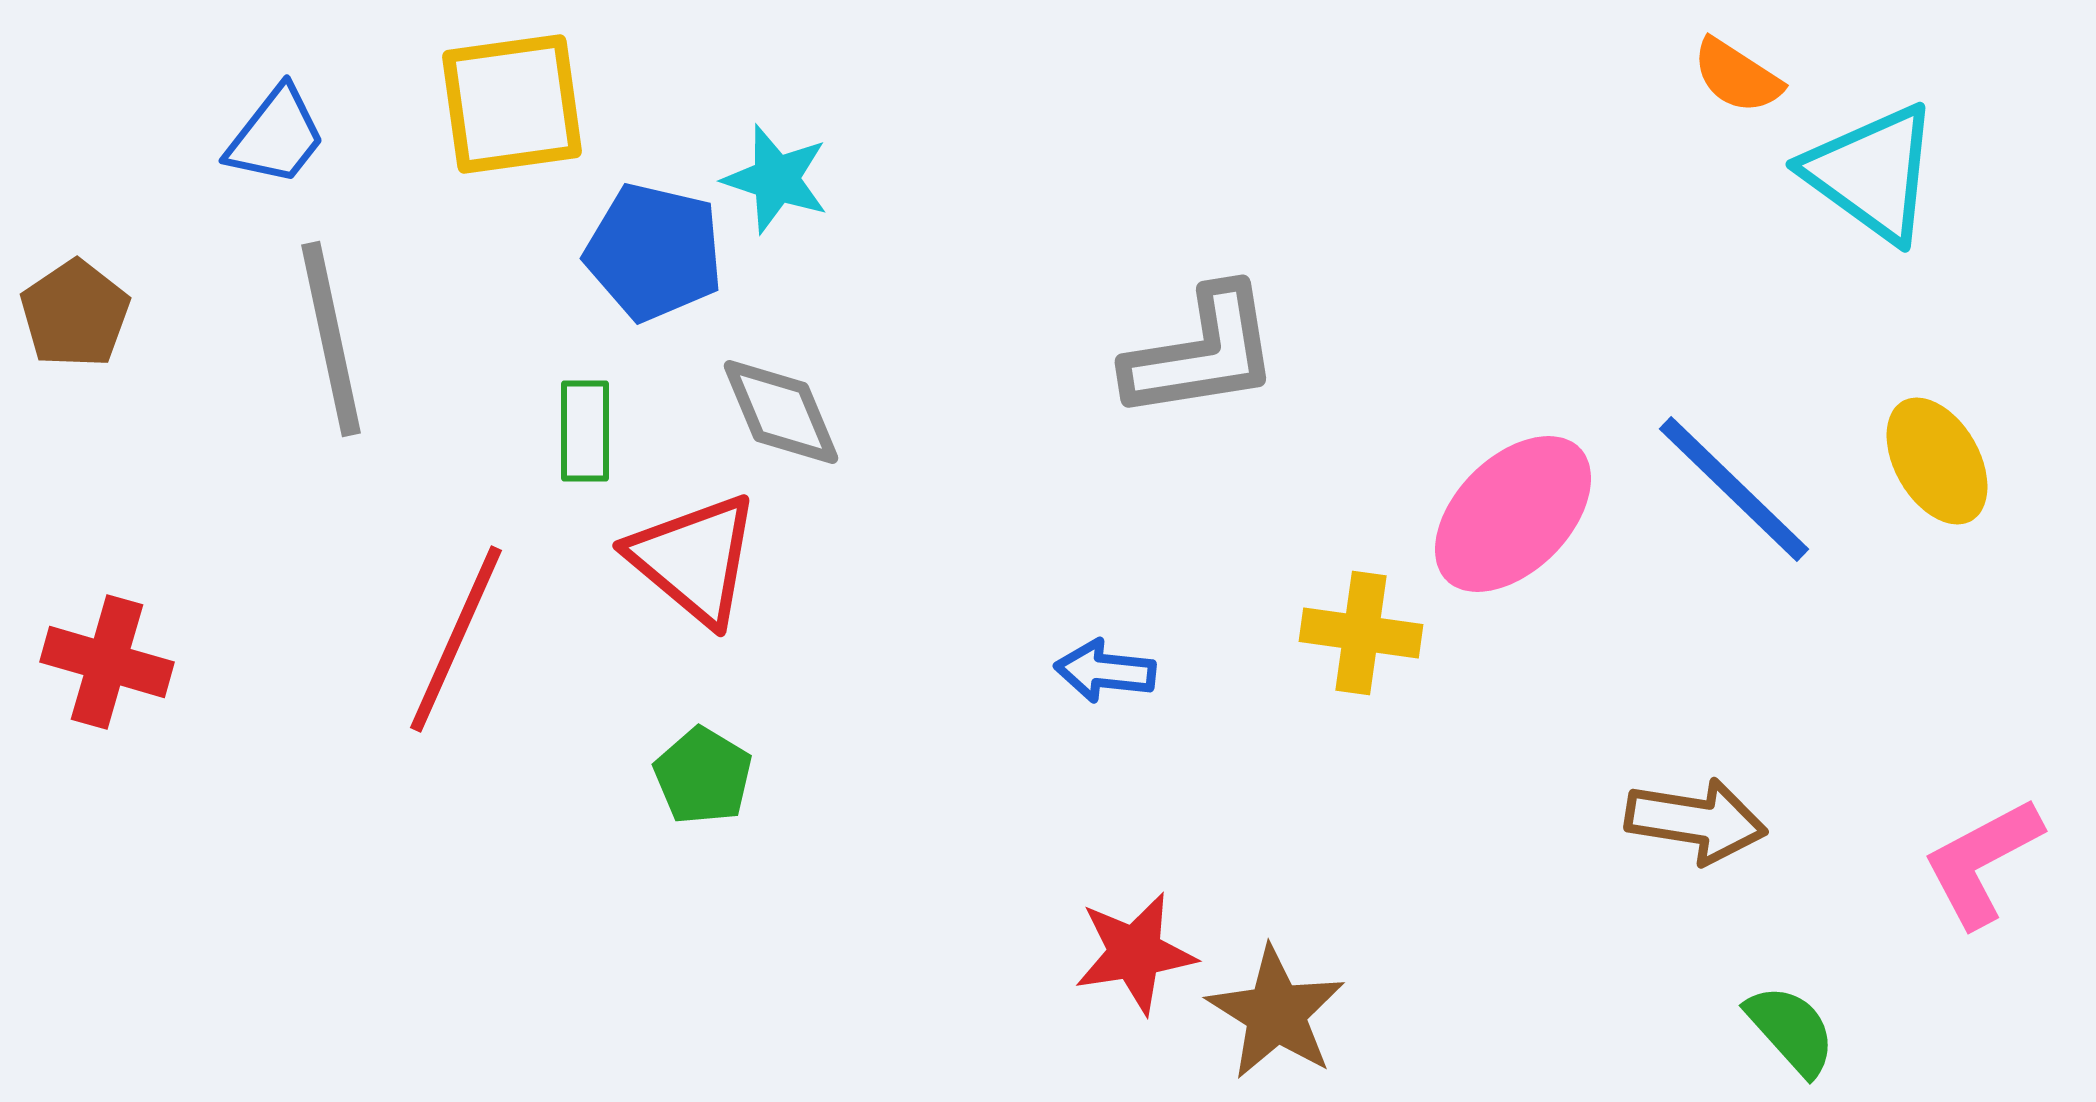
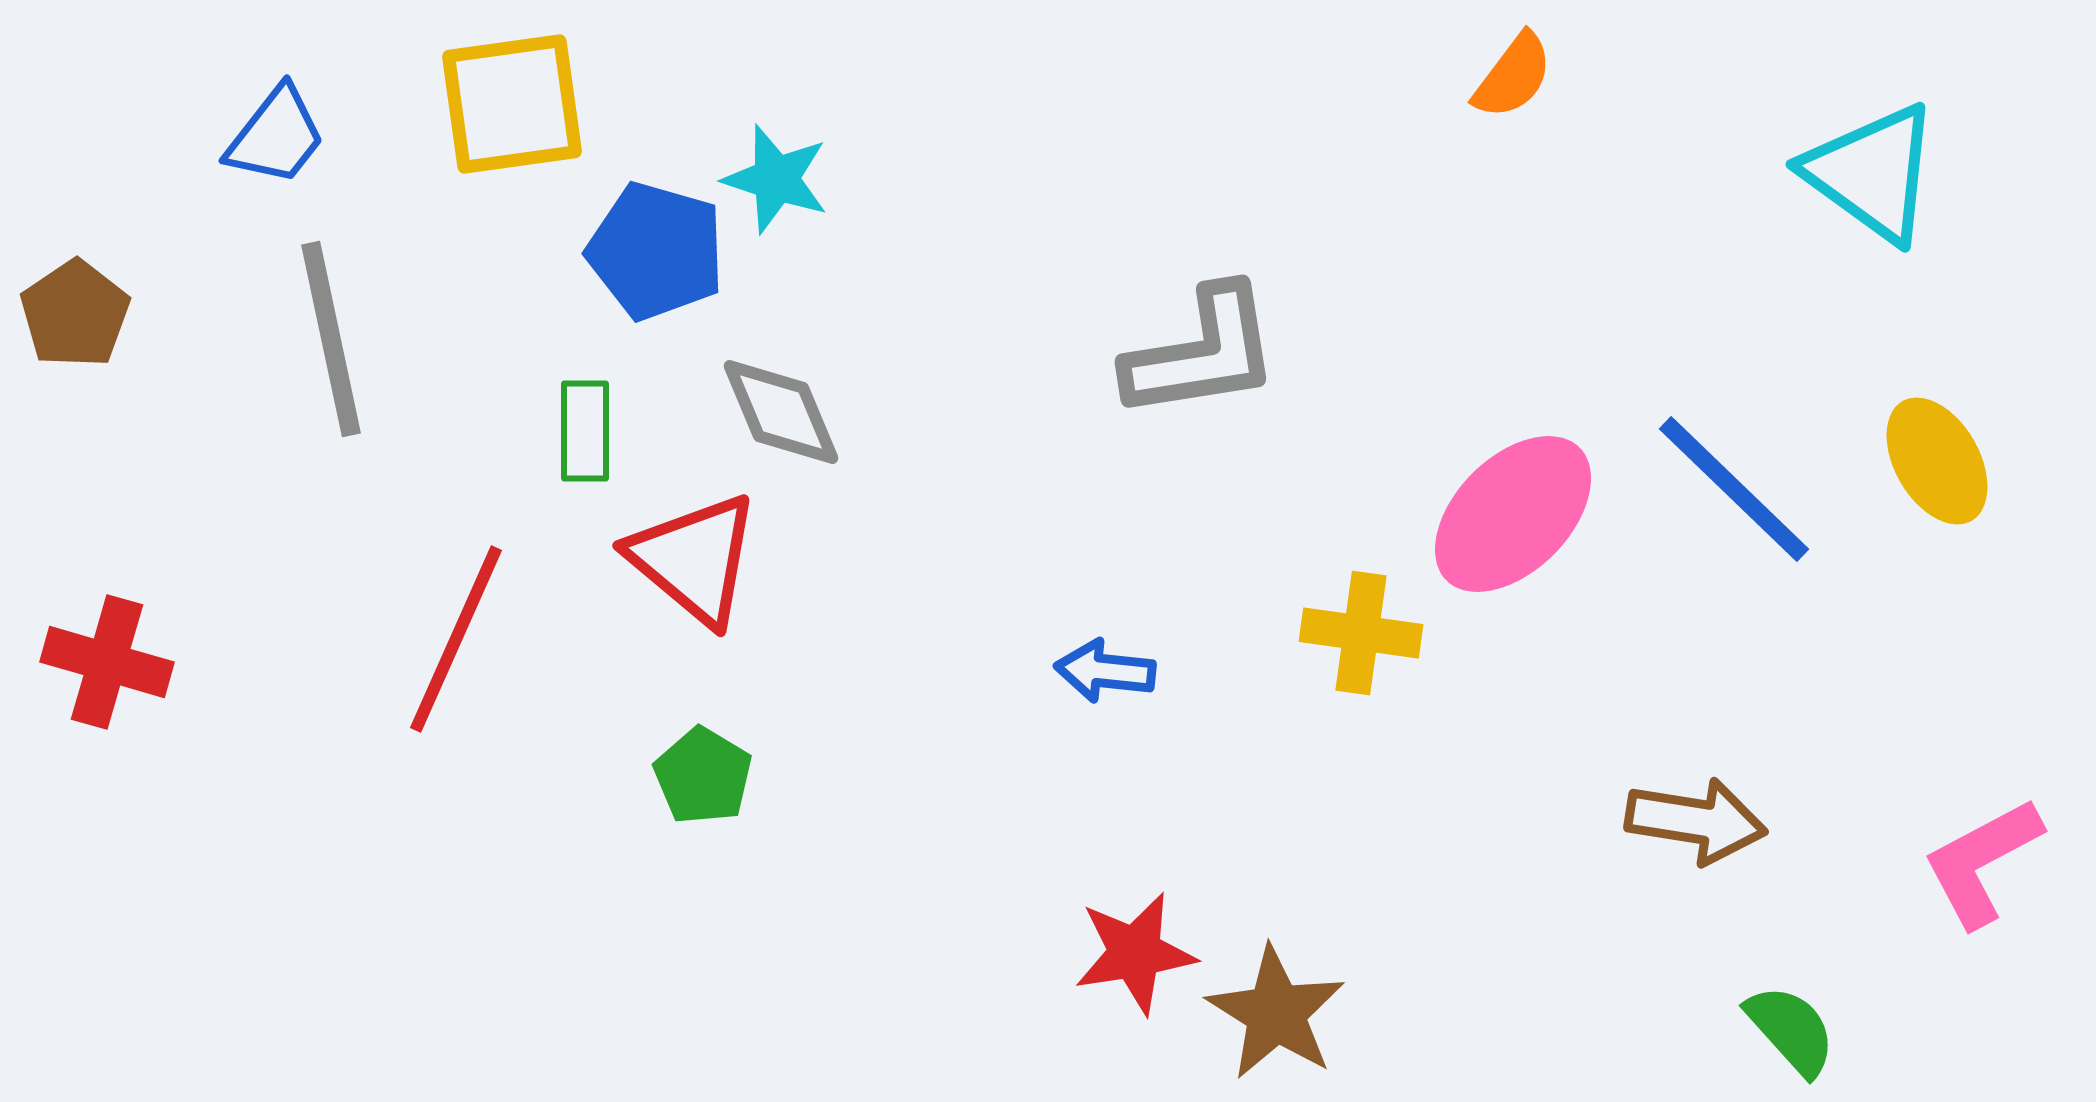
orange semicircle: moved 224 px left; rotated 86 degrees counterclockwise
blue pentagon: moved 2 px right, 1 px up; rotated 3 degrees clockwise
